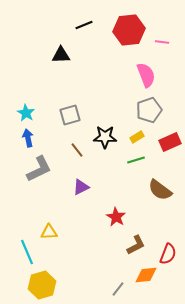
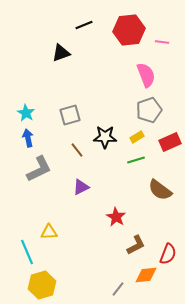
black triangle: moved 2 px up; rotated 18 degrees counterclockwise
